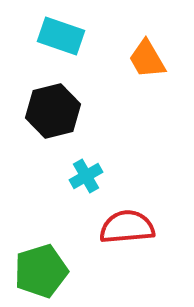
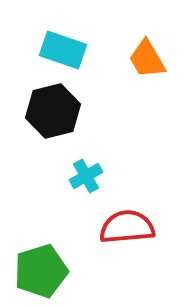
cyan rectangle: moved 2 px right, 14 px down
